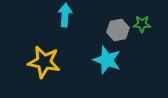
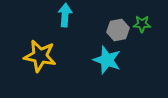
yellow star: moved 4 px left, 6 px up
